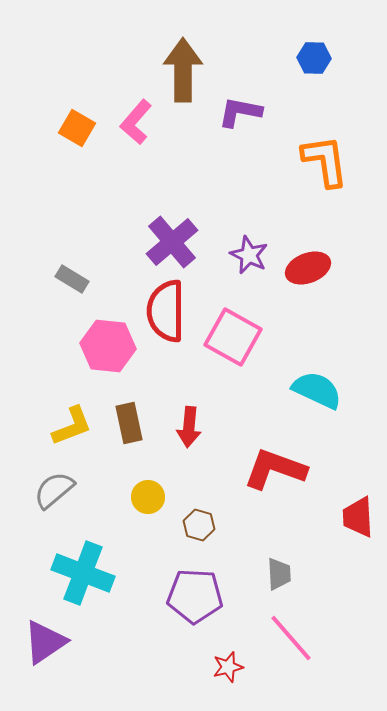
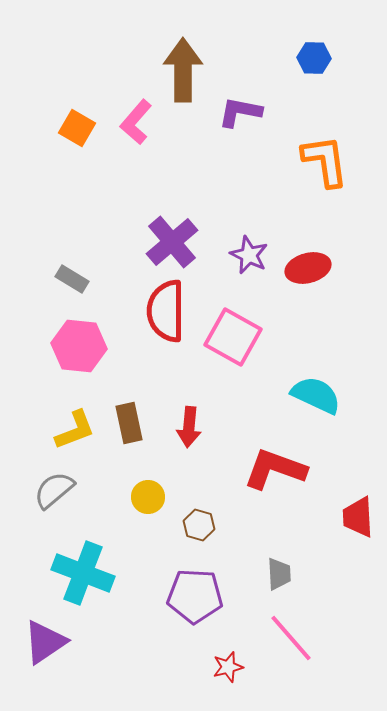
red ellipse: rotated 6 degrees clockwise
pink hexagon: moved 29 px left
cyan semicircle: moved 1 px left, 5 px down
yellow L-shape: moved 3 px right, 4 px down
